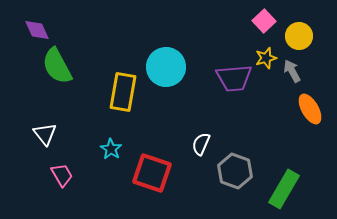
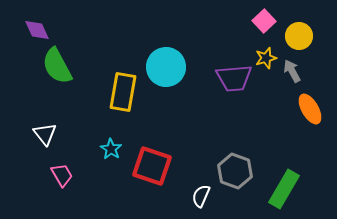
white semicircle: moved 52 px down
red square: moved 7 px up
